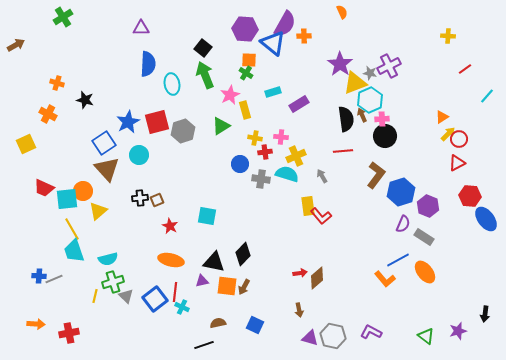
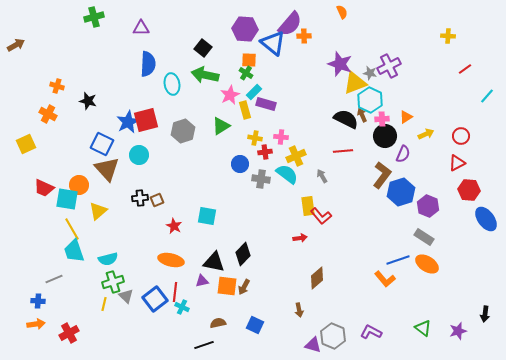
green cross at (63, 17): moved 31 px right; rotated 18 degrees clockwise
purple semicircle at (285, 24): moved 5 px right; rotated 12 degrees clockwise
purple star at (340, 64): rotated 15 degrees counterclockwise
green arrow at (205, 75): rotated 56 degrees counterclockwise
orange cross at (57, 83): moved 3 px down
cyan rectangle at (273, 92): moved 19 px left; rotated 28 degrees counterclockwise
black star at (85, 100): moved 3 px right, 1 px down
cyan hexagon at (370, 100): rotated 10 degrees counterclockwise
purple rectangle at (299, 104): moved 33 px left; rotated 48 degrees clockwise
orange triangle at (442, 117): moved 36 px left
black semicircle at (346, 119): rotated 55 degrees counterclockwise
red square at (157, 122): moved 11 px left, 2 px up
yellow arrow at (448, 134): moved 22 px left; rotated 21 degrees clockwise
red circle at (459, 139): moved 2 px right, 3 px up
blue square at (104, 143): moved 2 px left, 1 px down; rotated 30 degrees counterclockwise
cyan semicircle at (287, 174): rotated 20 degrees clockwise
brown L-shape at (376, 175): moved 6 px right
orange circle at (83, 191): moved 4 px left, 6 px up
red hexagon at (470, 196): moved 1 px left, 6 px up
cyan square at (67, 199): rotated 15 degrees clockwise
purple semicircle at (403, 224): moved 70 px up
red star at (170, 226): moved 4 px right
blue line at (398, 260): rotated 10 degrees clockwise
orange ellipse at (425, 272): moved 2 px right, 8 px up; rotated 20 degrees counterclockwise
red arrow at (300, 273): moved 35 px up
blue cross at (39, 276): moved 1 px left, 25 px down
yellow line at (95, 296): moved 9 px right, 8 px down
orange arrow at (36, 324): rotated 12 degrees counterclockwise
red cross at (69, 333): rotated 18 degrees counterclockwise
gray hexagon at (333, 336): rotated 10 degrees clockwise
green triangle at (426, 336): moved 3 px left, 8 px up
purple triangle at (310, 338): moved 3 px right, 7 px down
